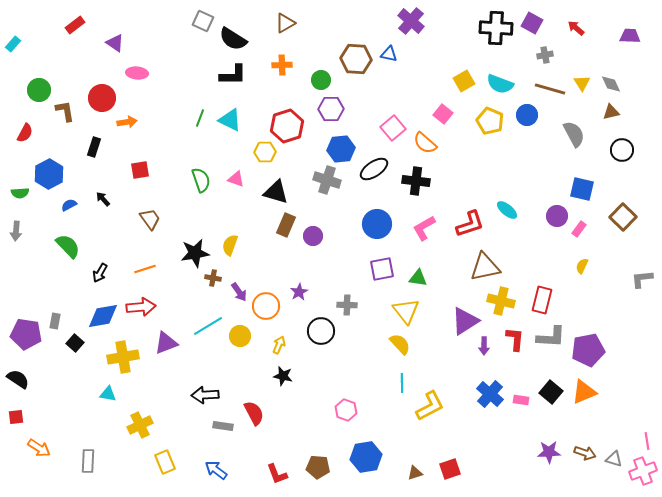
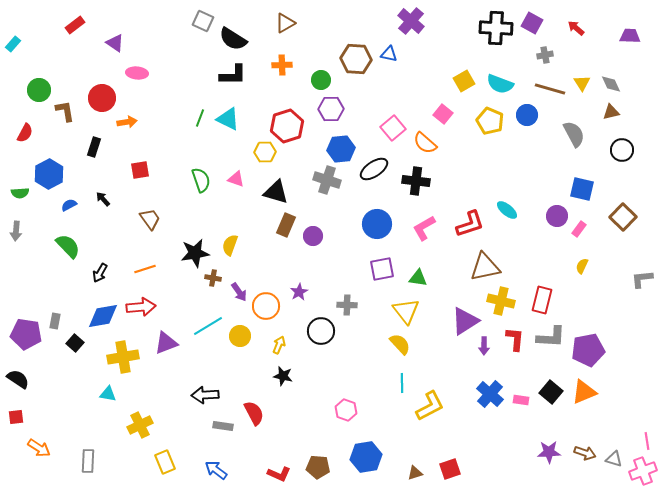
cyan triangle at (230, 120): moved 2 px left, 1 px up
red L-shape at (277, 474): moved 2 px right; rotated 45 degrees counterclockwise
